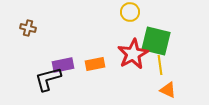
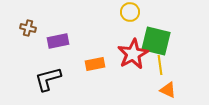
purple rectangle: moved 5 px left, 24 px up
